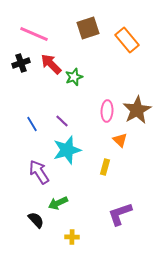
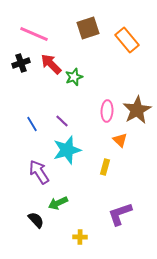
yellow cross: moved 8 px right
